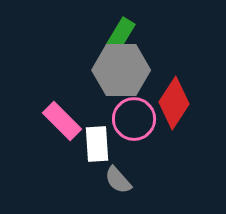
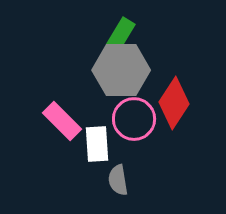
gray semicircle: rotated 32 degrees clockwise
